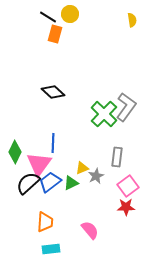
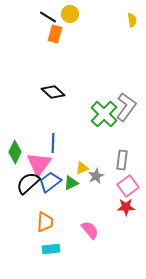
gray rectangle: moved 5 px right, 3 px down
